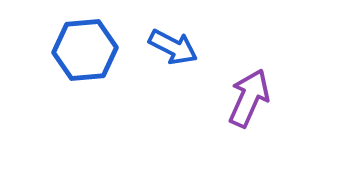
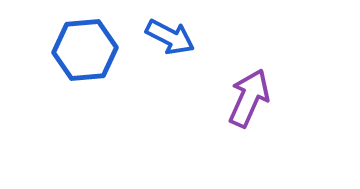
blue arrow: moved 3 px left, 10 px up
